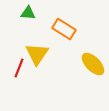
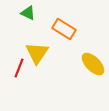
green triangle: rotated 21 degrees clockwise
yellow triangle: moved 1 px up
